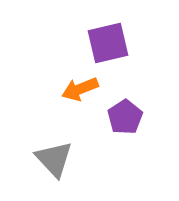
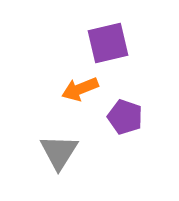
purple pentagon: rotated 20 degrees counterclockwise
gray triangle: moved 5 px right, 7 px up; rotated 15 degrees clockwise
